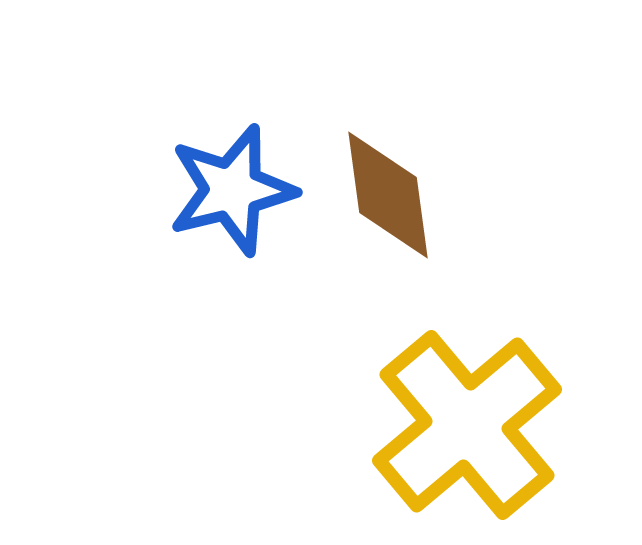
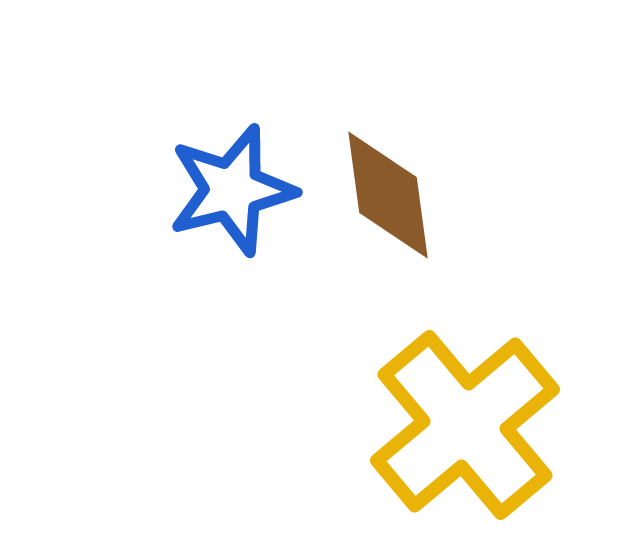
yellow cross: moved 2 px left
